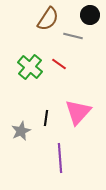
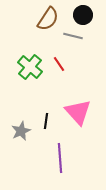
black circle: moved 7 px left
red line: rotated 21 degrees clockwise
pink triangle: rotated 24 degrees counterclockwise
black line: moved 3 px down
